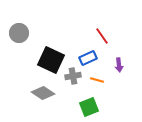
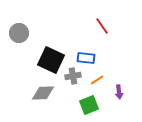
red line: moved 10 px up
blue rectangle: moved 2 px left; rotated 30 degrees clockwise
purple arrow: moved 27 px down
orange line: rotated 48 degrees counterclockwise
gray diamond: rotated 35 degrees counterclockwise
green square: moved 2 px up
